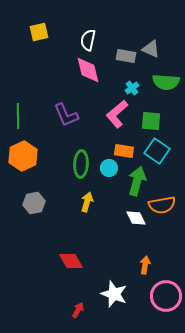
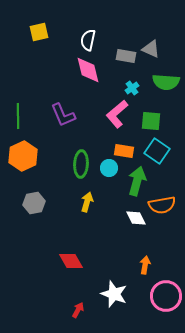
purple L-shape: moved 3 px left
